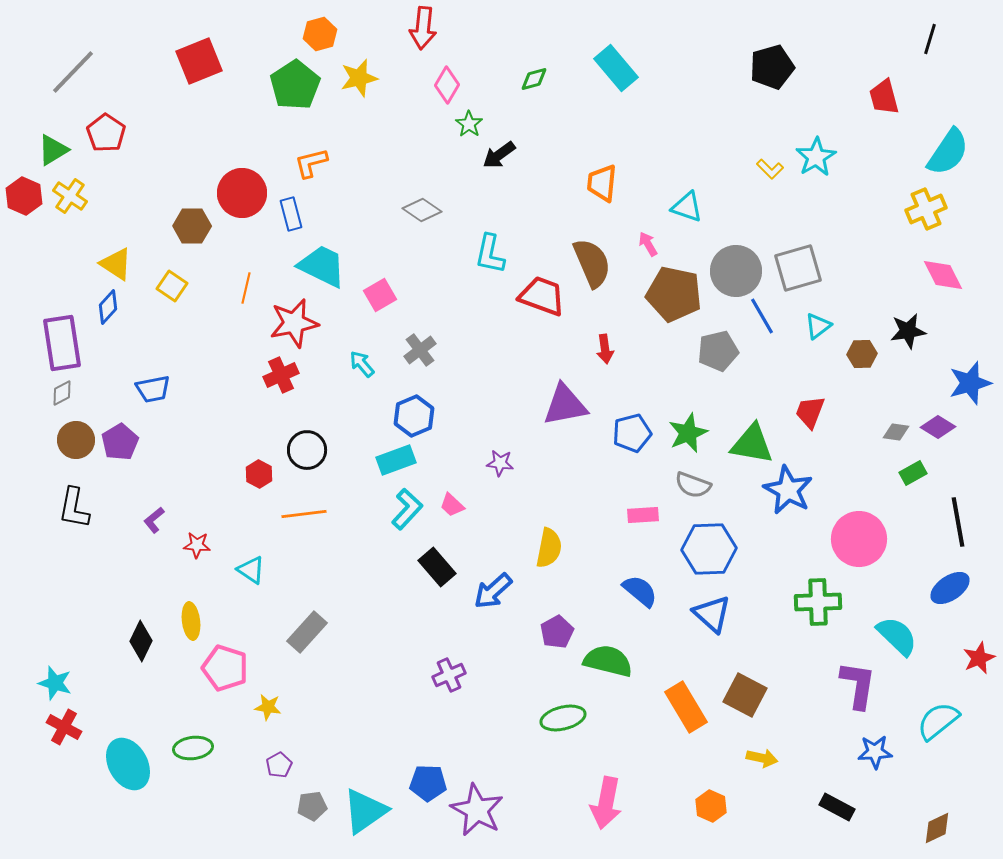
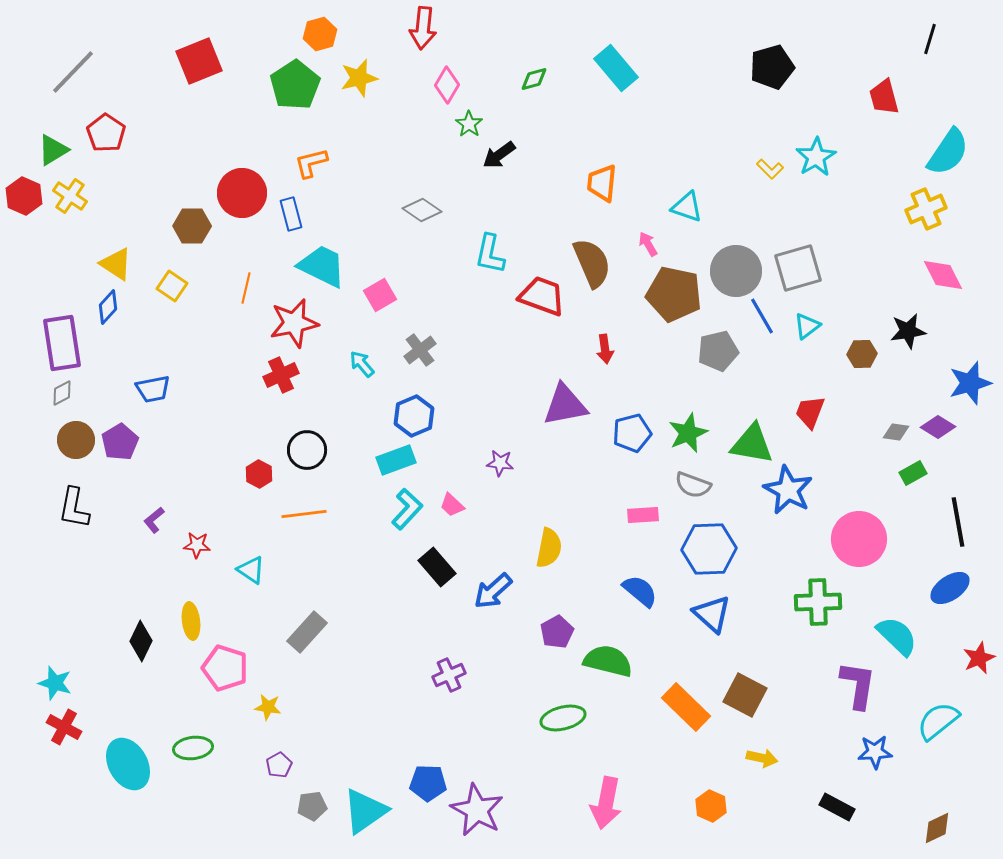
cyan triangle at (818, 326): moved 11 px left
orange rectangle at (686, 707): rotated 15 degrees counterclockwise
